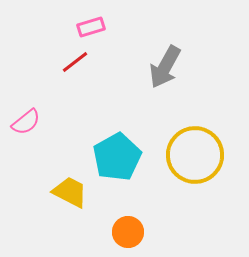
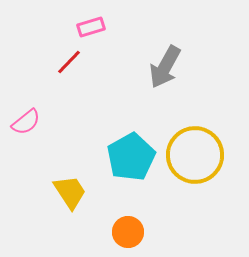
red line: moved 6 px left; rotated 8 degrees counterclockwise
cyan pentagon: moved 14 px right
yellow trapezoid: rotated 30 degrees clockwise
